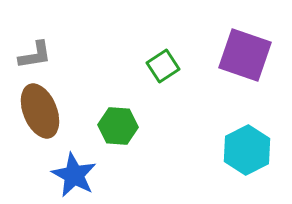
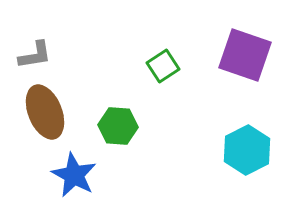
brown ellipse: moved 5 px right, 1 px down
